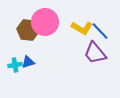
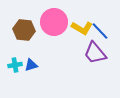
pink circle: moved 9 px right
brown hexagon: moved 4 px left
blue triangle: moved 3 px right, 3 px down
